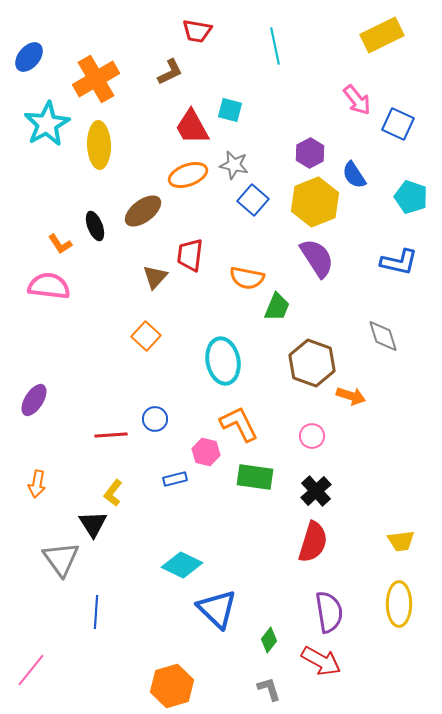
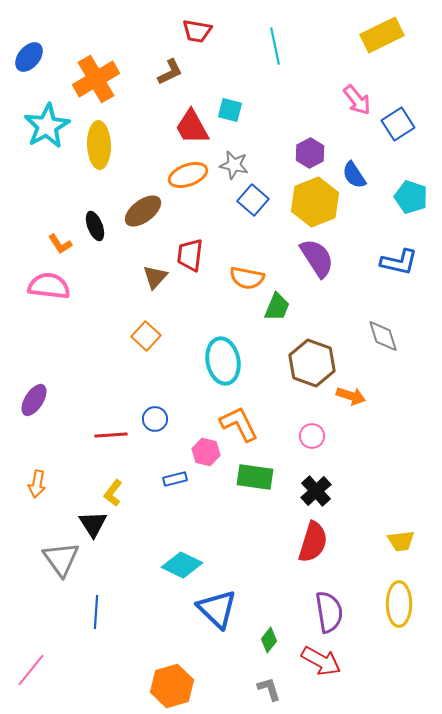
cyan star at (47, 124): moved 2 px down
blue square at (398, 124): rotated 32 degrees clockwise
